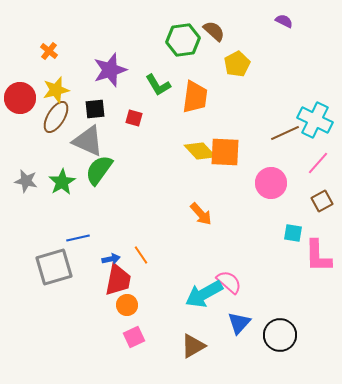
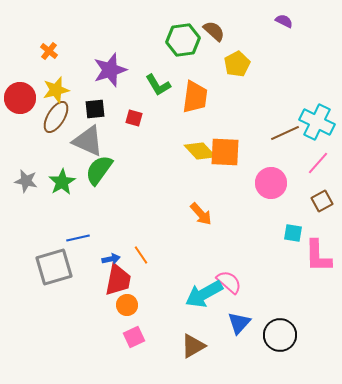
cyan cross: moved 2 px right, 2 px down
